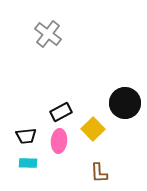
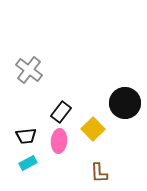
gray cross: moved 19 px left, 36 px down
black rectangle: rotated 25 degrees counterclockwise
cyan rectangle: rotated 30 degrees counterclockwise
